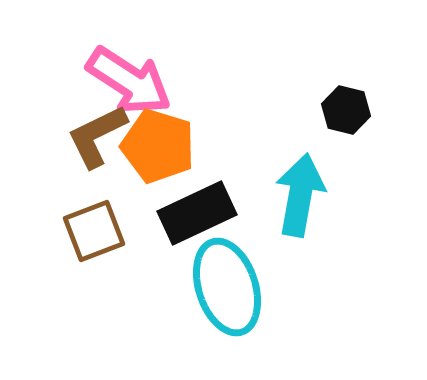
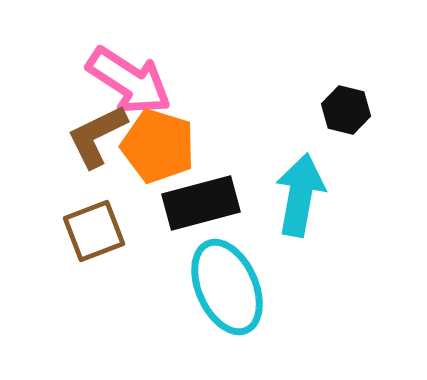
black rectangle: moved 4 px right, 10 px up; rotated 10 degrees clockwise
cyan ellipse: rotated 6 degrees counterclockwise
